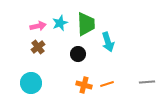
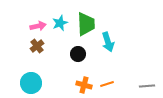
brown cross: moved 1 px left, 1 px up
gray line: moved 4 px down
